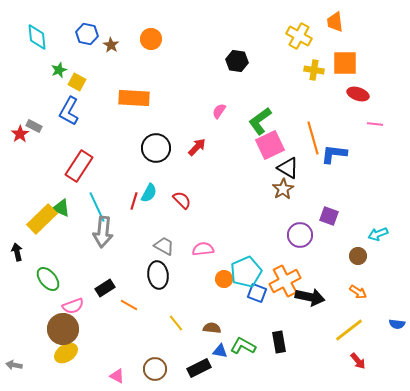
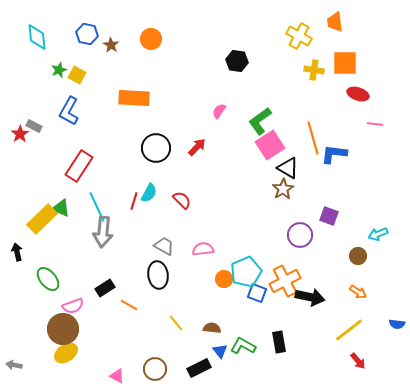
yellow square at (77, 82): moved 7 px up
pink square at (270, 145): rotated 8 degrees counterclockwise
blue triangle at (220, 351): rotated 42 degrees clockwise
